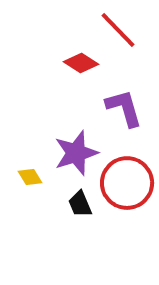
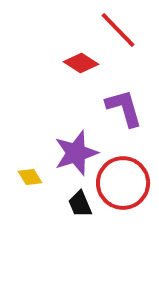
red circle: moved 4 px left
